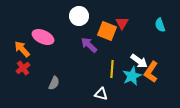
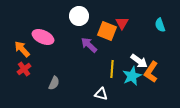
red cross: moved 1 px right, 1 px down
